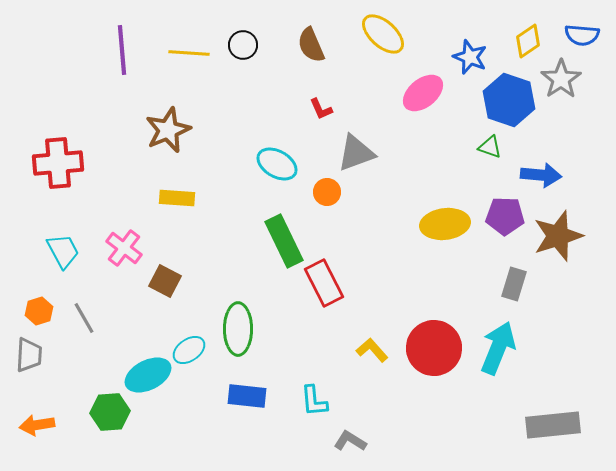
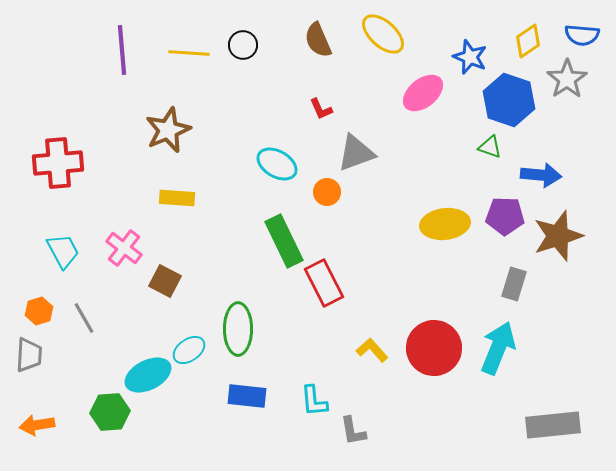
brown semicircle at (311, 45): moved 7 px right, 5 px up
gray star at (561, 79): moved 6 px right
gray L-shape at (350, 441): moved 3 px right, 10 px up; rotated 132 degrees counterclockwise
